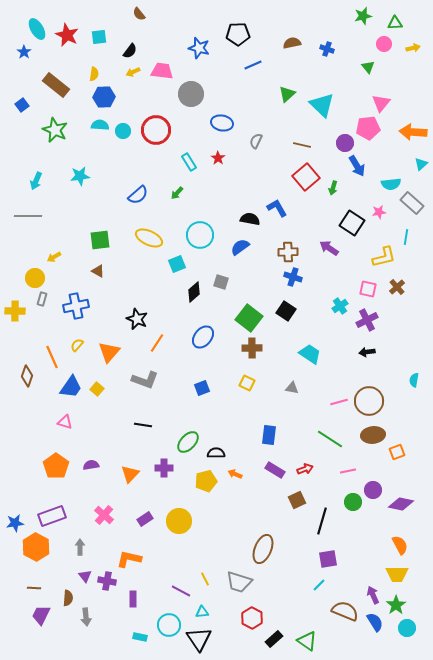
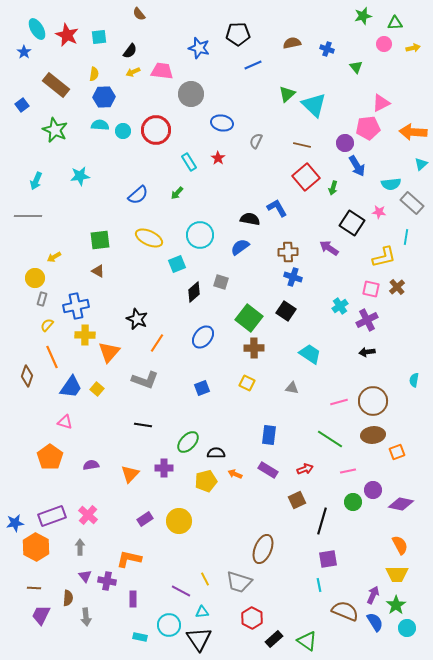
green triangle at (368, 67): moved 12 px left
pink triangle at (381, 103): rotated 24 degrees clockwise
cyan triangle at (322, 105): moved 8 px left
pink star at (379, 212): rotated 16 degrees clockwise
pink square at (368, 289): moved 3 px right
yellow cross at (15, 311): moved 70 px right, 24 px down
yellow semicircle at (77, 345): moved 30 px left, 20 px up
brown cross at (252, 348): moved 2 px right
brown circle at (369, 401): moved 4 px right
orange pentagon at (56, 466): moved 6 px left, 9 px up
purple rectangle at (275, 470): moved 7 px left
pink cross at (104, 515): moved 16 px left
cyan line at (319, 585): rotated 56 degrees counterclockwise
purple arrow at (373, 595): rotated 48 degrees clockwise
